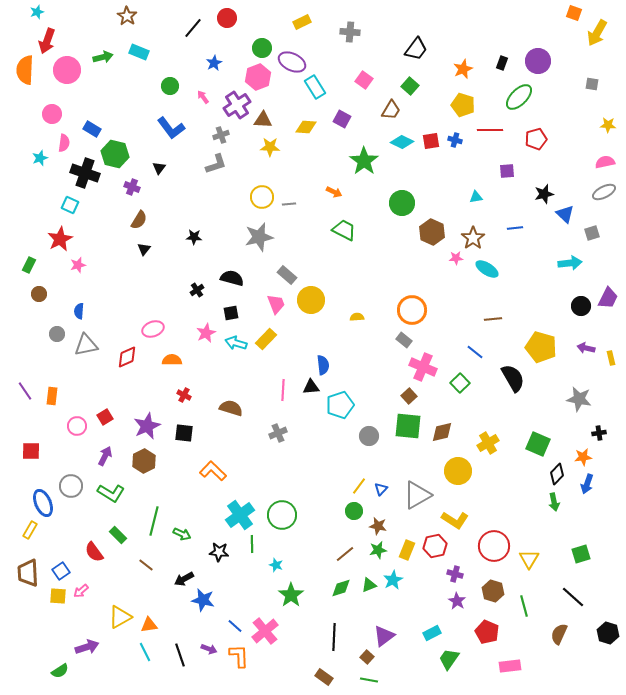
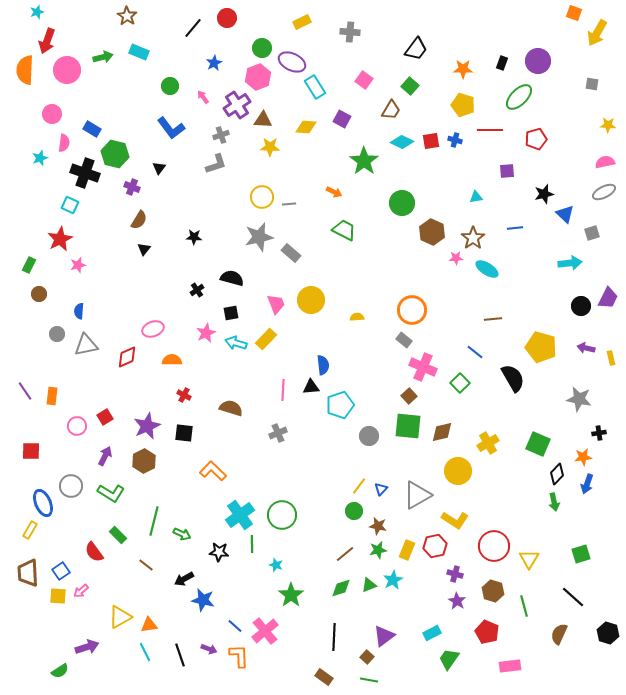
orange star at (463, 69): rotated 24 degrees clockwise
gray rectangle at (287, 275): moved 4 px right, 22 px up
